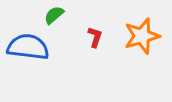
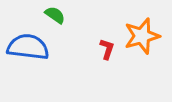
green semicircle: moved 1 px right; rotated 75 degrees clockwise
red L-shape: moved 12 px right, 12 px down
